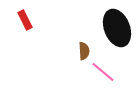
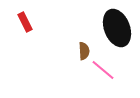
red rectangle: moved 2 px down
pink line: moved 2 px up
